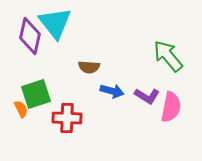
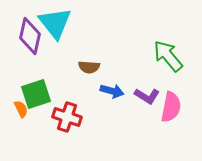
red cross: moved 1 px up; rotated 16 degrees clockwise
